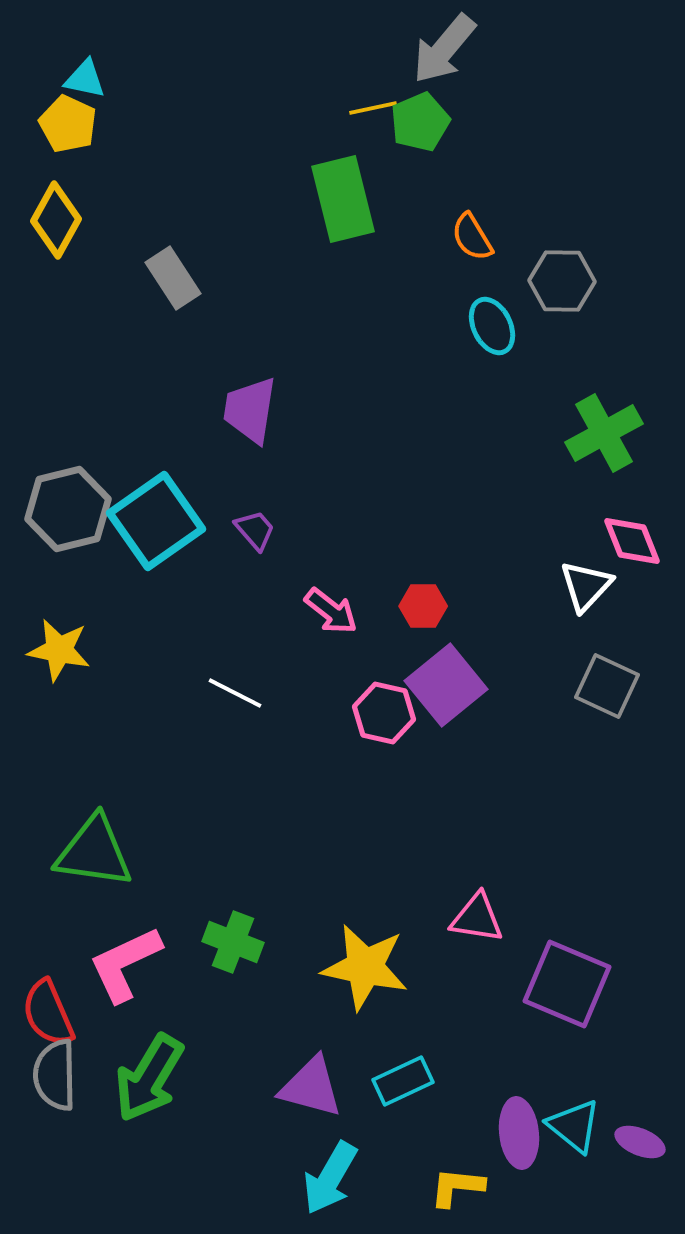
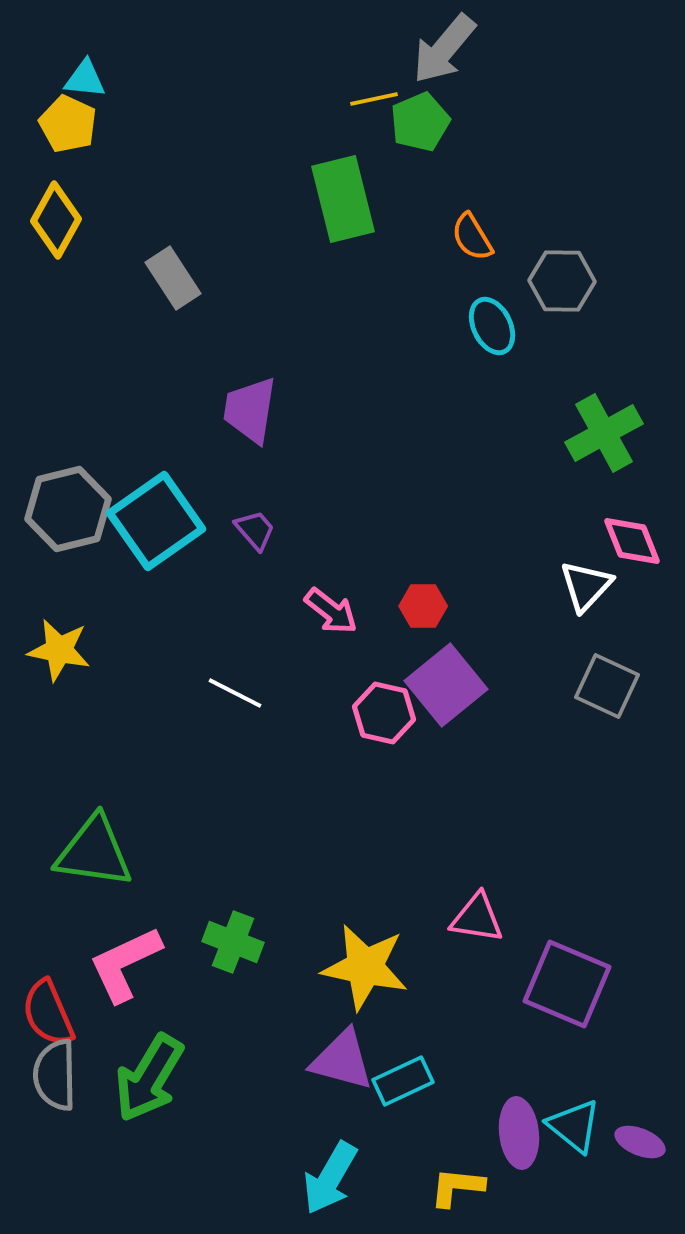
cyan triangle at (85, 79): rotated 6 degrees counterclockwise
yellow line at (373, 108): moved 1 px right, 9 px up
purple triangle at (311, 1087): moved 31 px right, 27 px up
